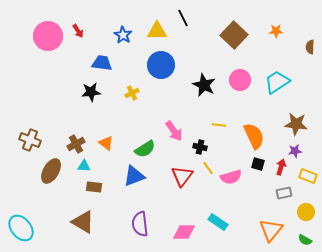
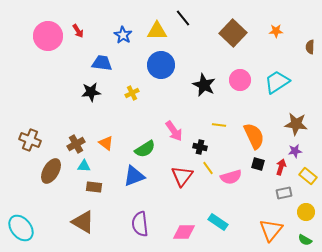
black line at (183, 18): rotated 12 degrees counterclockwise
brown square at (234, 35): moved 1 px left, 2 px up
yellow rectangle at (308, 176): rotated 18 degrees clockwise
